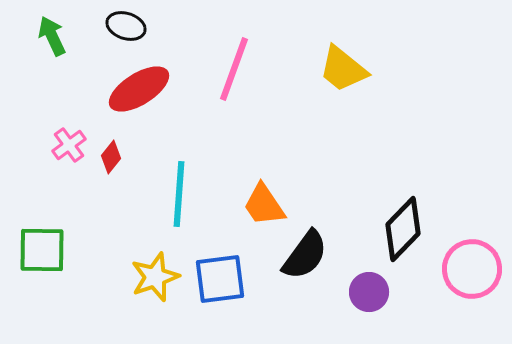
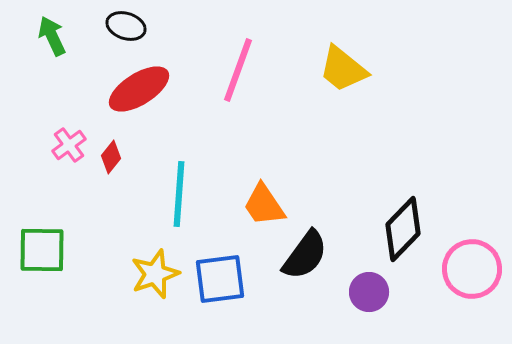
pink line: moved 4 px right, 1 px down
yellow star: moved 3 px up
